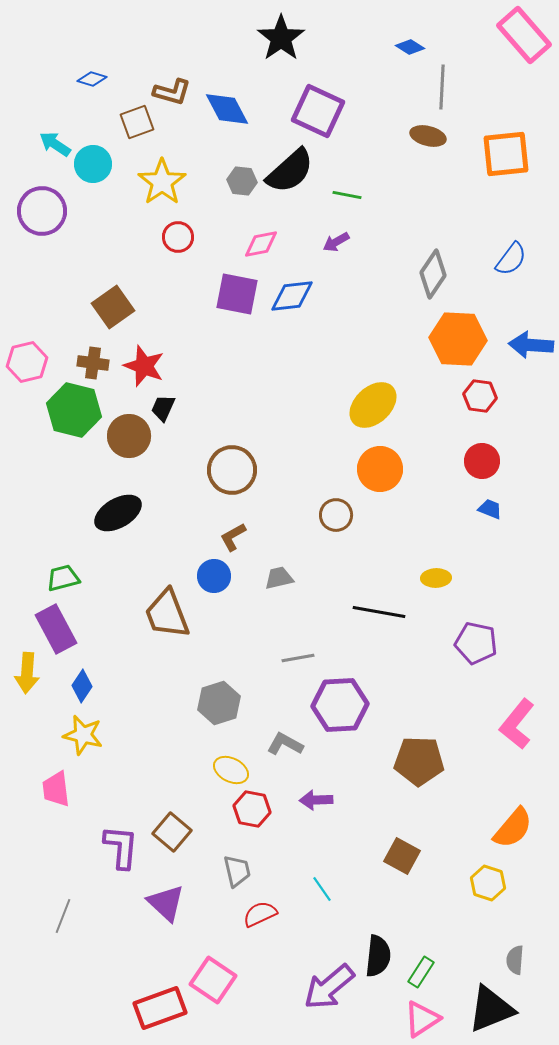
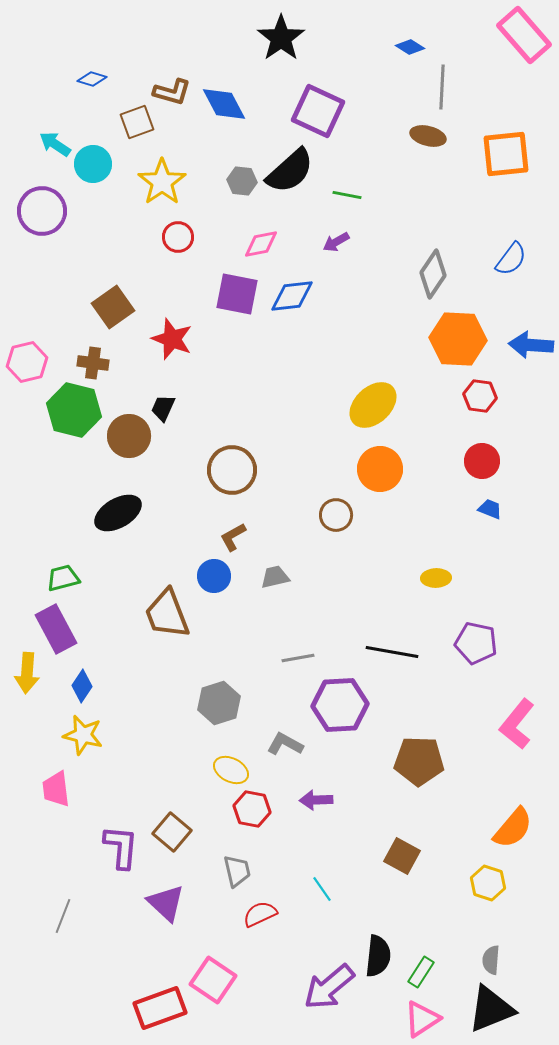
blue diamond at (227, 109): moved 3 px left, 5 px up
red star at (144, 366): moved 28 px right, 27 px up
gray trapezoid at (279, 578): moved 4 px left, 1 px up
black line at (379, 612): moved 13 px right, 40 px down
gray semicircle at (515, 960): moved 24 px left
